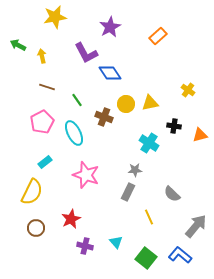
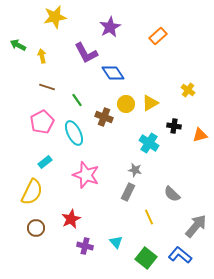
blue diamond: moved 3 px right
yellow triangle: rotated 18 degrees counterclockwise
gray star: rotated 16 degrees clockwise
